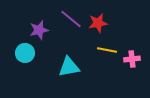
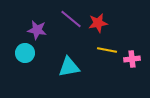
purple star: moved 2 px left; rotated 24 degrees clockwise
